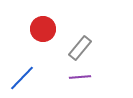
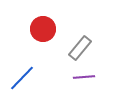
purple line: moved 4 px right
